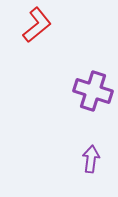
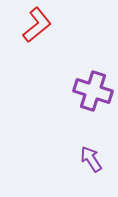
purple arrow: rotated 40 degrees counterclockwise
